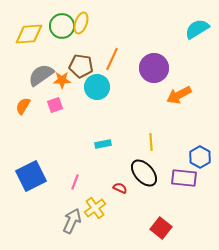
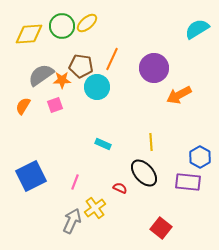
yellow ellipse: moved 6 px right; rotated 30 degrees clockwise
cyan rectangle: rotated 35 degrees clockwise
purple rectangle: moved 4 px right, 4 px down
